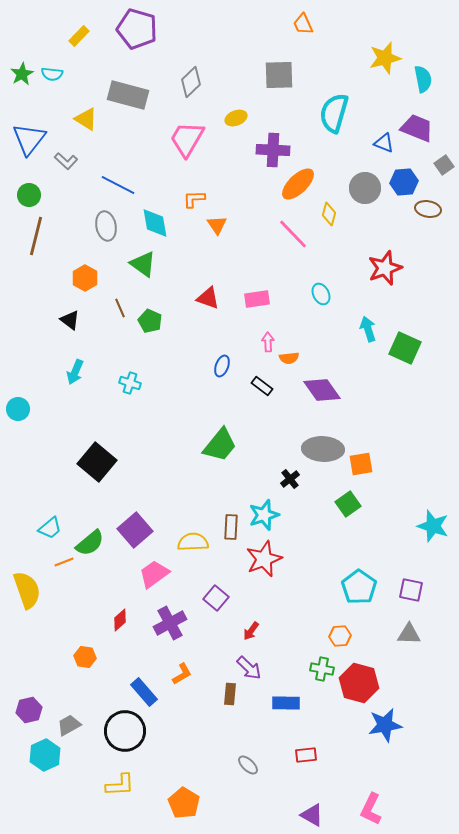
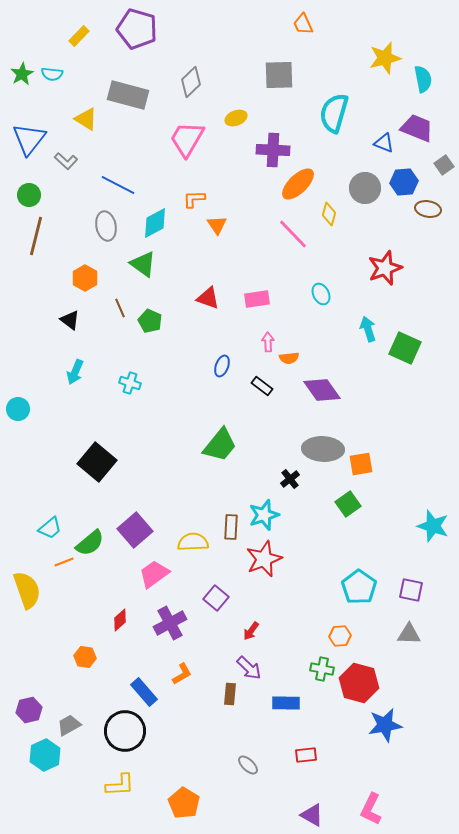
cyan diamond at (155, 223): rotated 72 degrees clockwise
